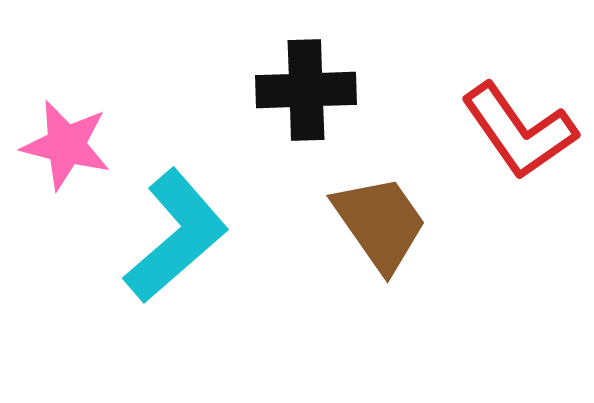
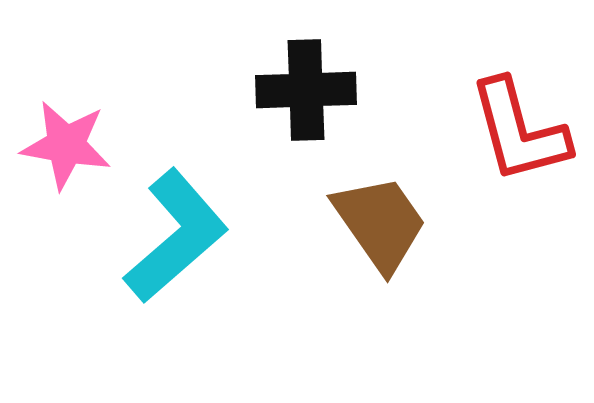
red L-shape: rotated 20 degrees clockwise
pink star: rotated 4 degrees counterclockwise
